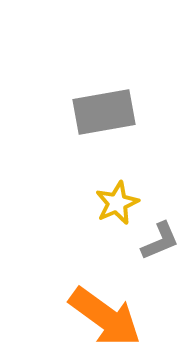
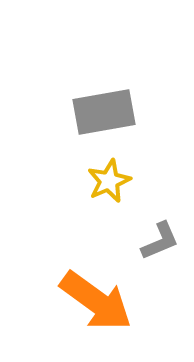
yellow star: moved 8 px left, 22 px up
orange arrow: moved 9 px left, 16 px up
